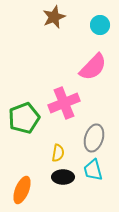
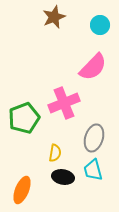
yellow semicircle: moved 3 px left
black ellipse: rotated 10 degrees clockwise
